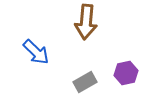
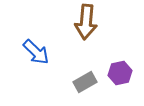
purple hexagon: moved 6 px left
